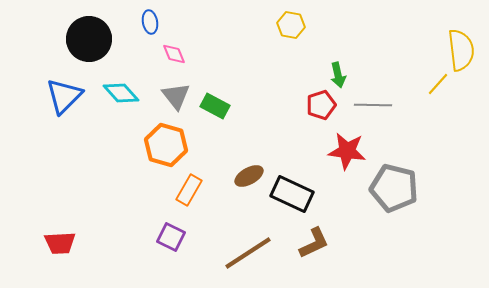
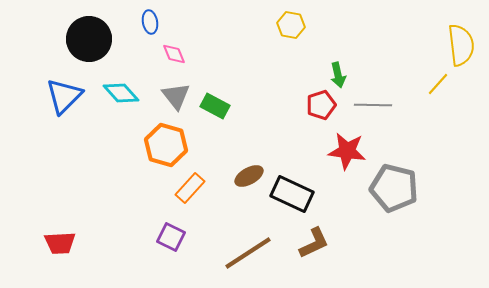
yellow semicircle: moved 5 px up
orange rectangle: moved 1 px right, 2 px up; rotated 12 degrees clockwise
